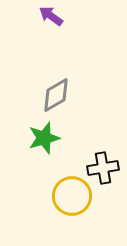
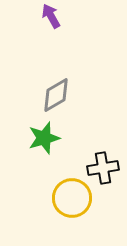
purple arrow: rotated 25 degrees clockwise
yellow circle: moved 2 px down
